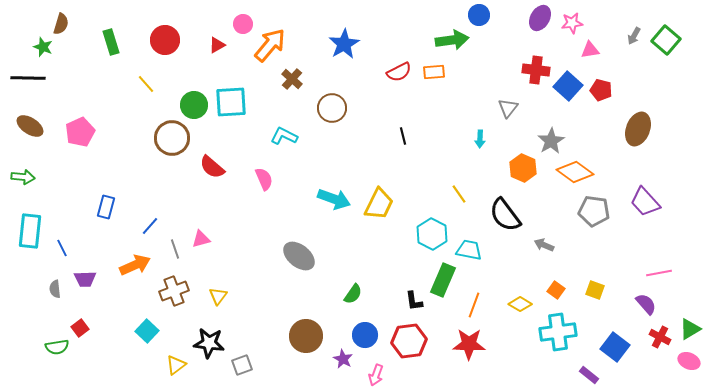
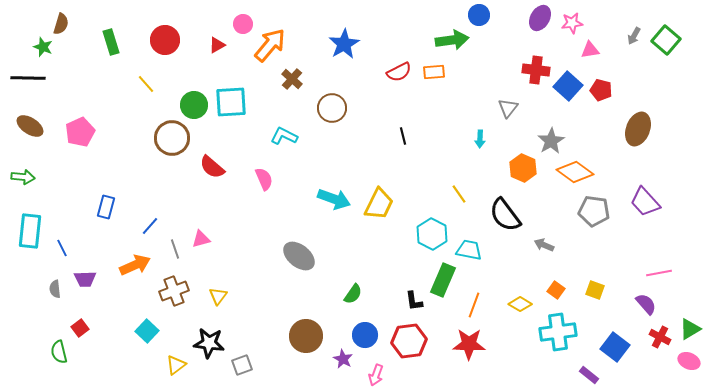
green semicircle at (57, 347): moved 2 px right, 5 px down; rotated 85 degrees clockwise
